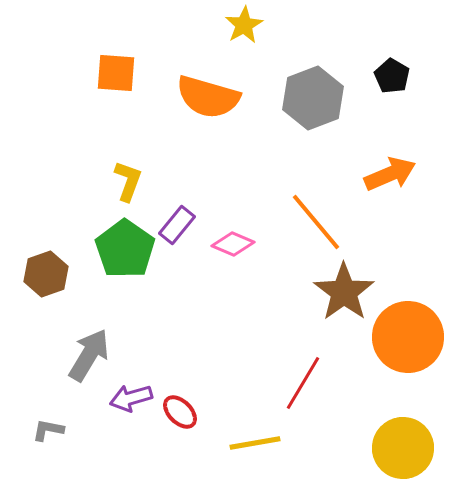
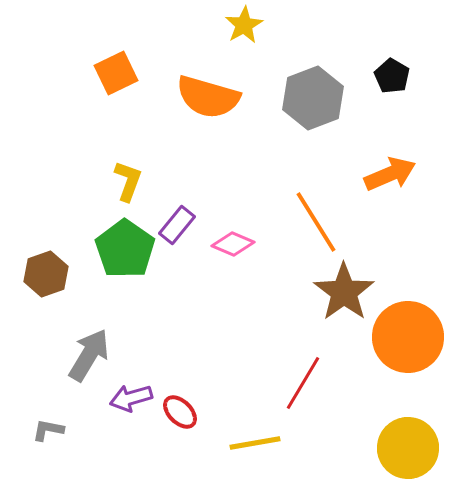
orange square: rotated 30 degrees counterclockwise
orange line: rotated 8 degrees clockwise
yellow circle: moved 5 px right
